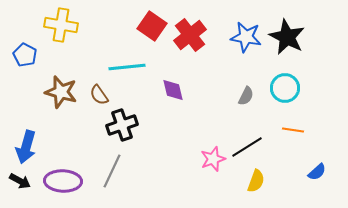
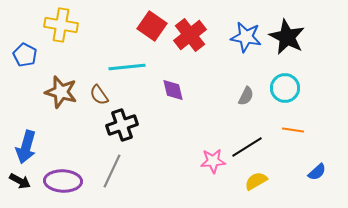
pink star: moved 2 px down; rotated 15 degrees clockwise
yellow semicircle: rotated 140 degrees counterclockwise
